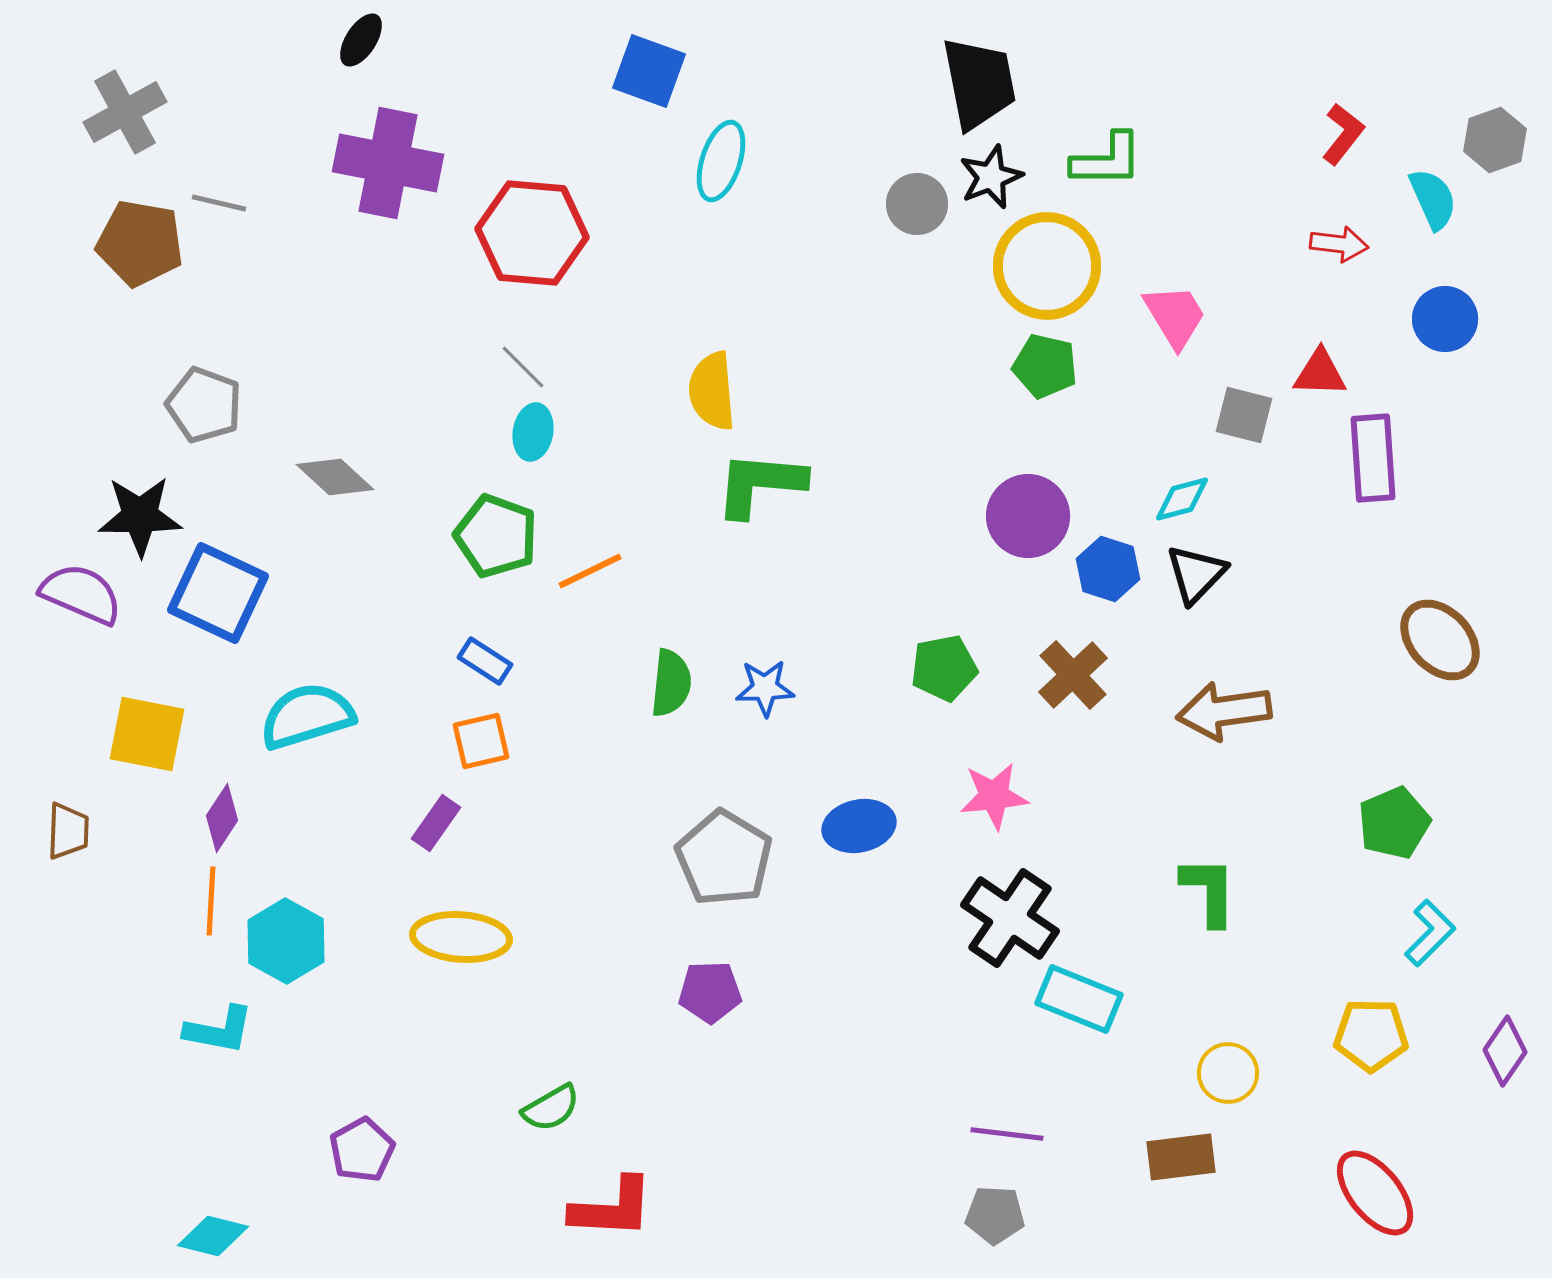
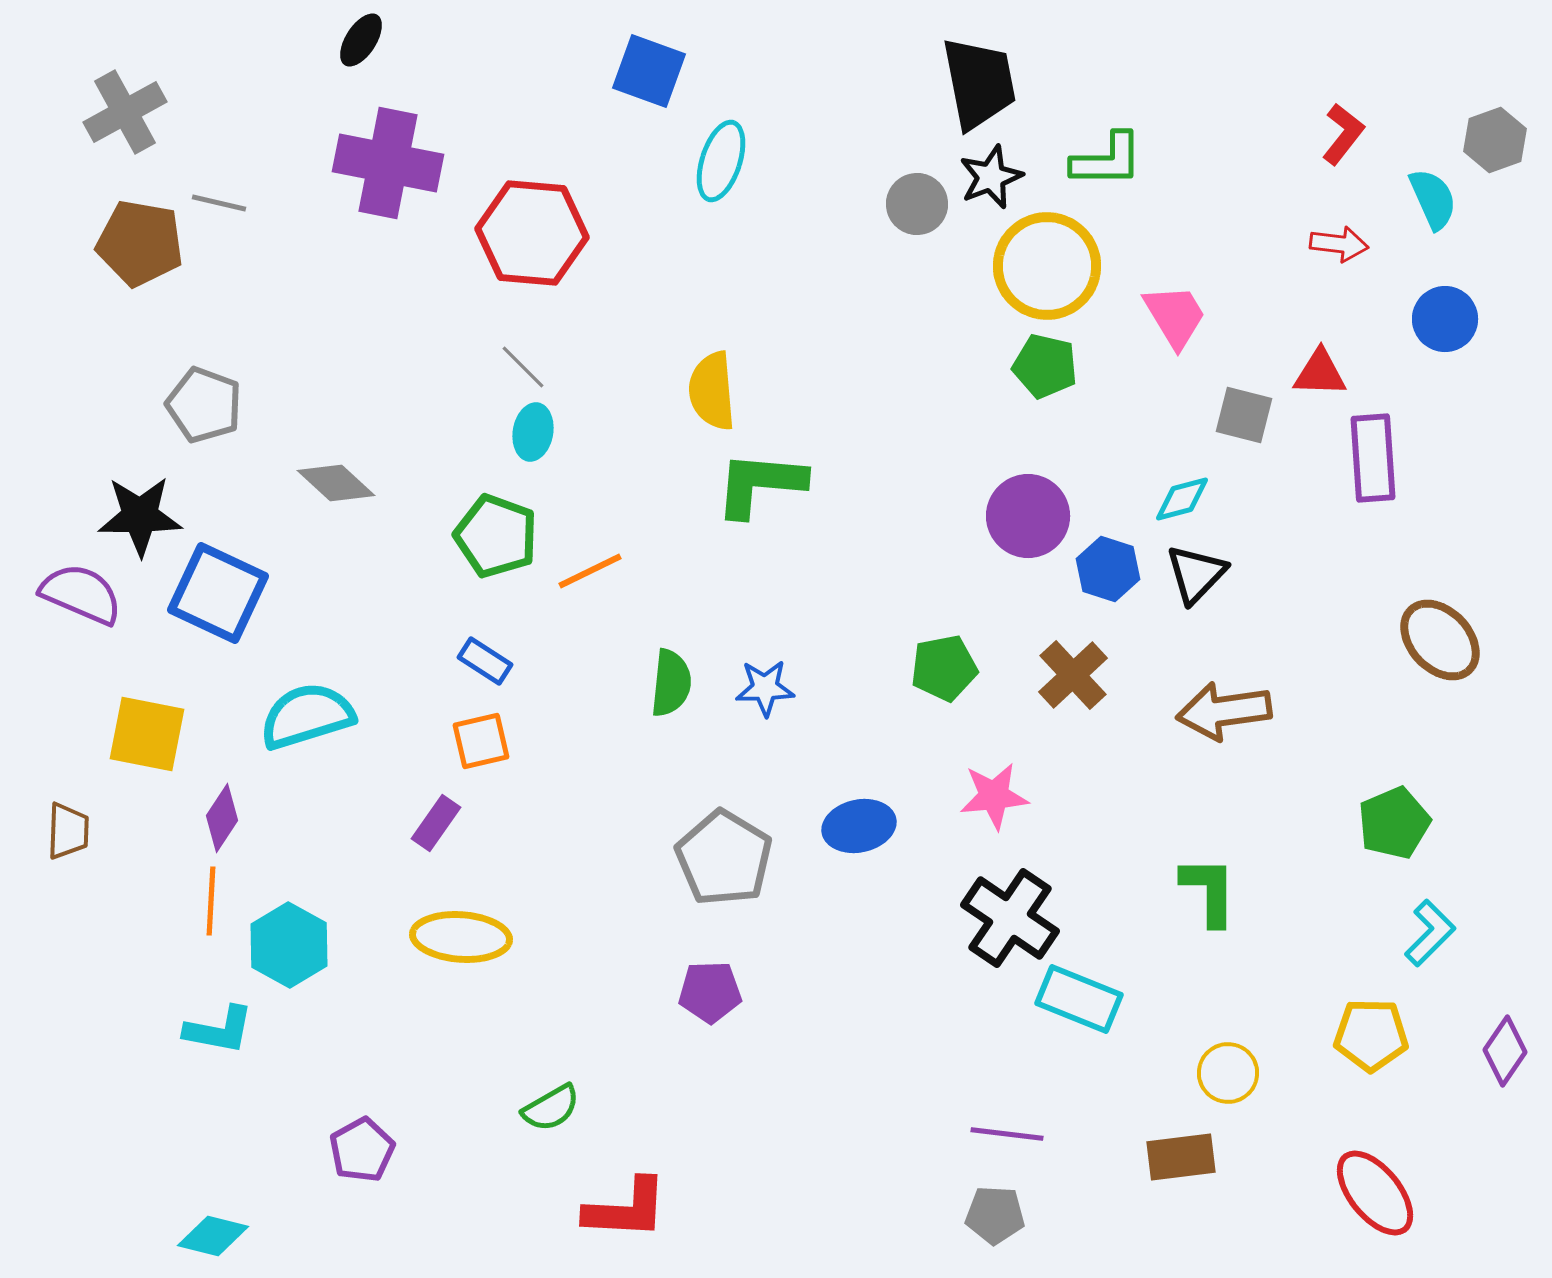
gray diamond at (335, 477): moved 1 px right, 6 px down
cyan hexagon at (286, 941): moved 3 px right, 4 px down
red L-shape at (612, 1208): moved 14 px right, 1 px down
